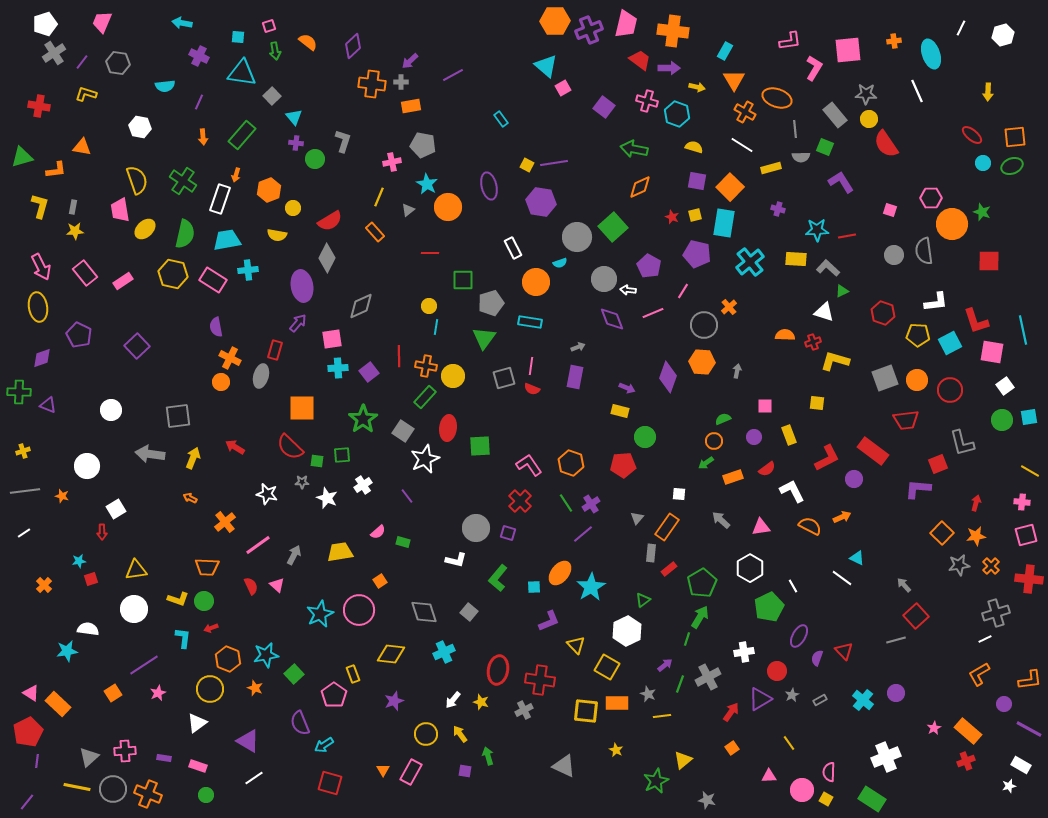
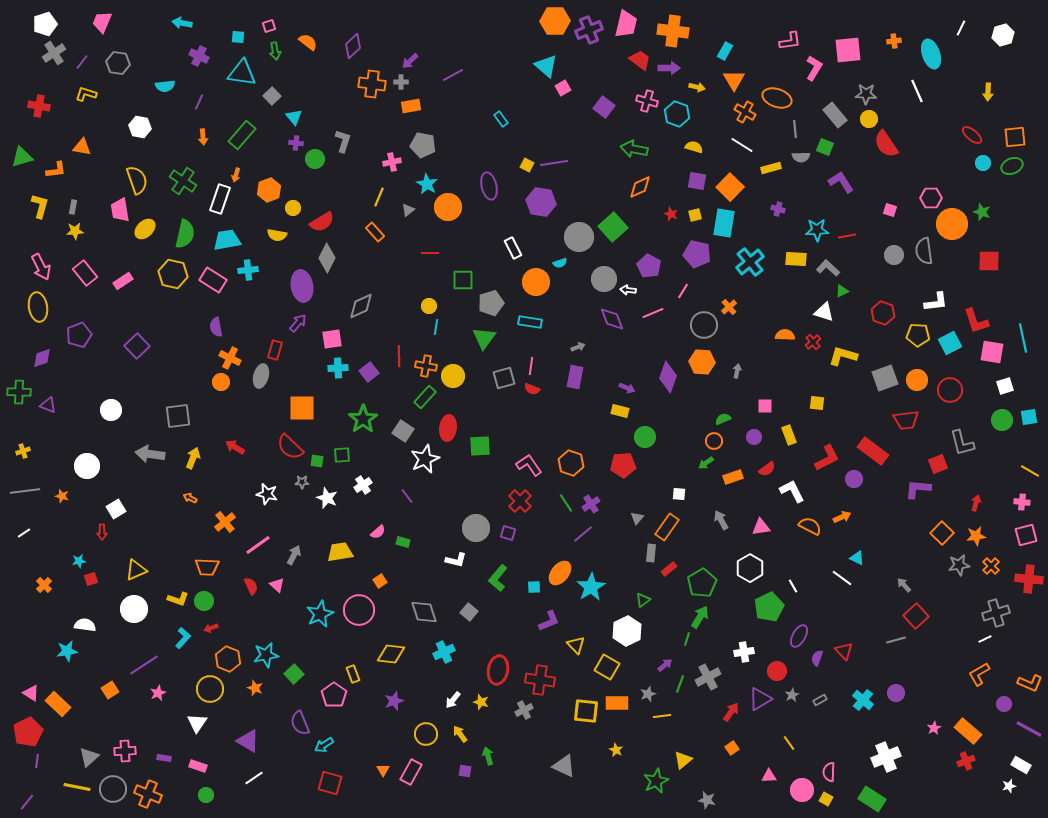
red star at (672, 217): moved 1 px left, 3 px up
red semicircle at (330, 221): moved 8 px left, 1 px down
gray circle at (577, 237): moved 2 px right
cyan line at (1023, 330): moved 8 px down
purple pentagon at (79, 335): rotated 25 degrees clockwise
red cross at (813, 342): rotated 21 degrees counterclockwise
yellow L-shape at (835, 361): moved 8 px right, 5 px up
white square at (1005, 386): rotated 18 degrees clockwise
gray arrow at (721, 520): rotated 18 degrees clockwise
yellow triangle at (136, 570): rotated 15 degrees counterclockwise
white semicircle at (88, 629): moved 3 px left, 4 px up
cyan L-shape at (183, 638): rotated 35 degrees clockwise
orange L-shape at (1030, 680): moved 3 px down; rotated 30 degrees clockwise
orange square at (113, 693): moved 3 px left, 3 px up
gray star at (648, 694): rotated 28 degrees clockwise
white triangle at (197, 723): rotated 20 degrees counterclockwise
